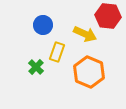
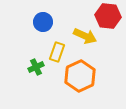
blue circle: moved 3 px up
yellow arrow: moved 2 px down
green cross: rotated 21 degrees clockwise
orange hexagon: moved 9 px left, 4 px down; rotated 12 degrees clockwise
